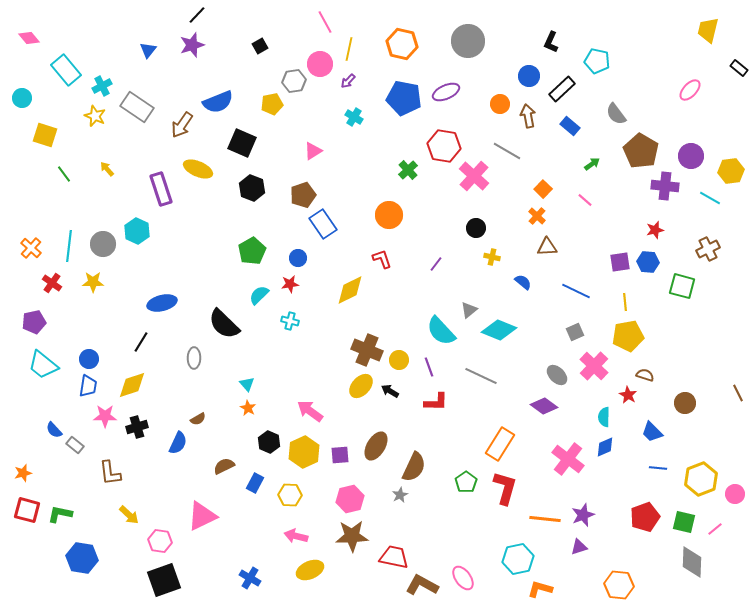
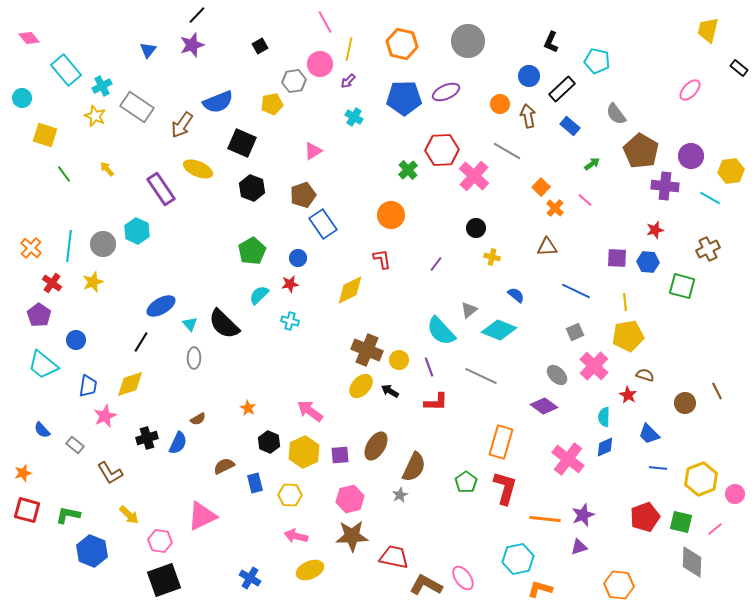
blue pentagon at (404, 98): rotated 12 degrees counterclockwise
red hexagon at (444, 146): moved 2 px left, 4 px down; rotated 12 degrees counterclockwise
purple rectangle at (161, 189): rotated 16 degrees counterclockwise
orange square at (543, 189): moved 2 px left, 2 px up
orange circle at (389, 215): moved 2 px right
orange cross at (537, 216): moved 18 px right, 8 px up
red L-shape at (382, 259): rotated 10 degrees clockwise
purple square at (620, 262): moved 3 px left, 4 px up; rotated 10 degrees clockwise
yellow star at (93, 282): rotated 20 degrees counterclockwise
blue semicircle at (523, 282): moved 7 px left, 13 px down
blue ellipse at (162, 303): moved 1 px left, 3 px down; rotated 16 degrees counterclockwise
purple pentagon at (34, 322): moved 5 px right, 7 px up; rotated 25 degrees counterclockwise
blue circle at (89, 359): moved 13 px left, 19 px up
cyan triangle at (247, 384): moved 57 px left, 60 px up
yellow diamond at (132, 385): moved 2 px left, 1 px up
brown line at (738, 393): moved 21 px left, 2 px up
pink star at (105, 416): rotated 25 degrees counterclockwise
black cross at (137, 427): moved 10 px right, 11 px down
blue semicircle at (54, 430): moved 12 px left
blue trapezoid at (652, 432): moved 3 px left, 2 px down
orange rectangle at (500, 444): moved 1 px right, 2 px up; rotated 16 degrees counterclockwise
brown L-shape at (110, 473): rotated 24 degrees counterclockwise
blue rectangle at (255, 483): rotated 42 degrees counterclockwise
green L-shape at (60, 514): moved 8 px right, 1 px down
green square at (684, 522): moved 3 px left
blue hexagon at (82, 558): moved 10 px right, 7 px up; rotated 12 degrees clockwise
brown L-shape at (422, 585): moved 4 px right
